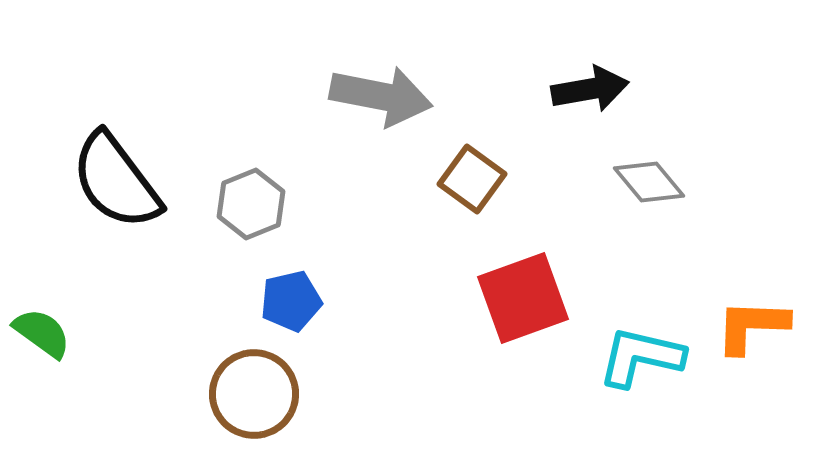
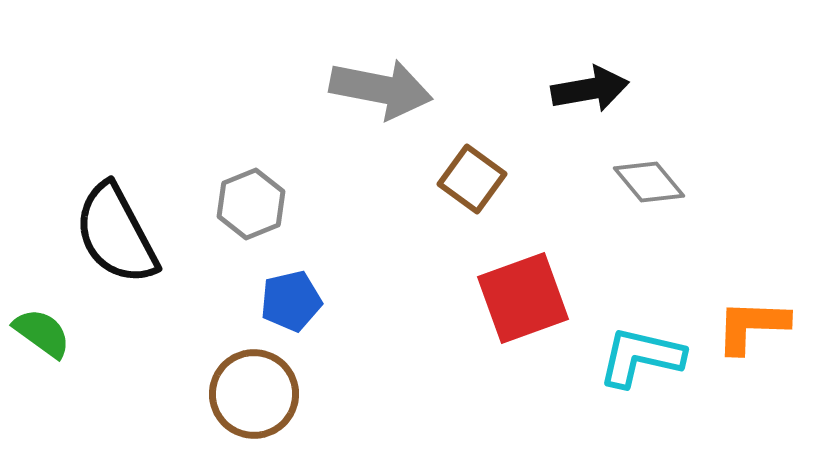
gray arrow: moved 7 px up
black semicircle: moved 53 px down; rotated 9 degrees clockwise
